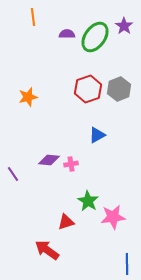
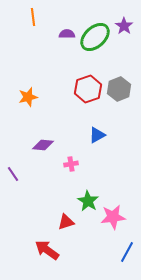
green ellipse: rotated 12 degrees clockwise
purple diamond: moved 6 px left, 15 px up
blue line: moved 12 px up; rotated 30 degrees clockwise
